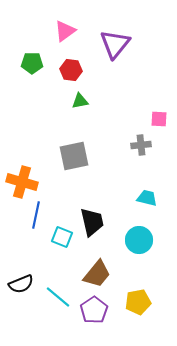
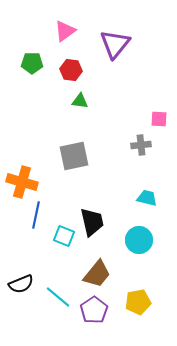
green triangle: rotated 18 degrees clockwise
cyan square: moved 2 px right, 1 px up
